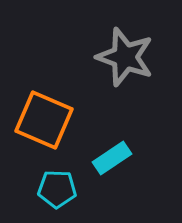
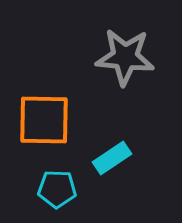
gray star: rotated 14 degrees counterclockwise
orange square: rotated 22 degrees counterclockwise
